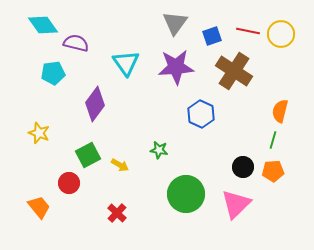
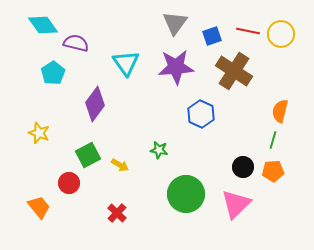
cyan pentagon: rotated 25 degrees counterclockwise
